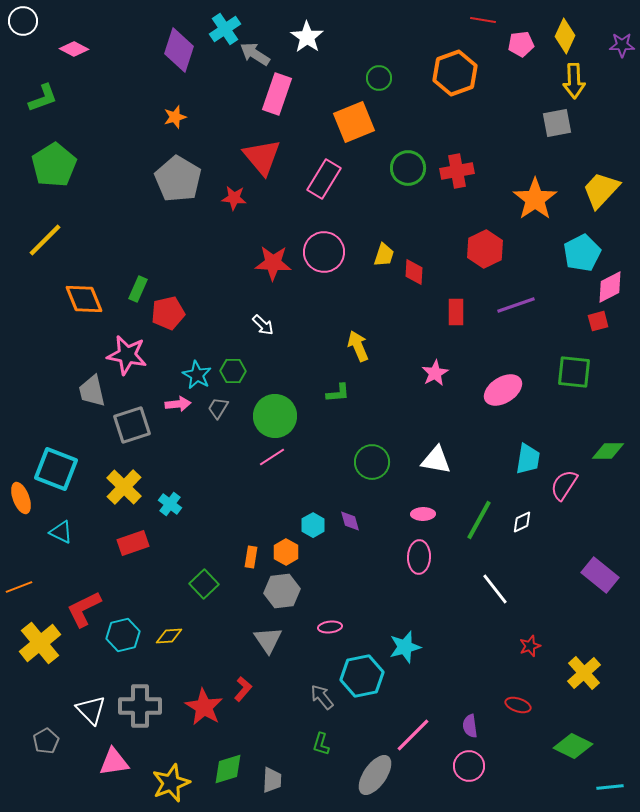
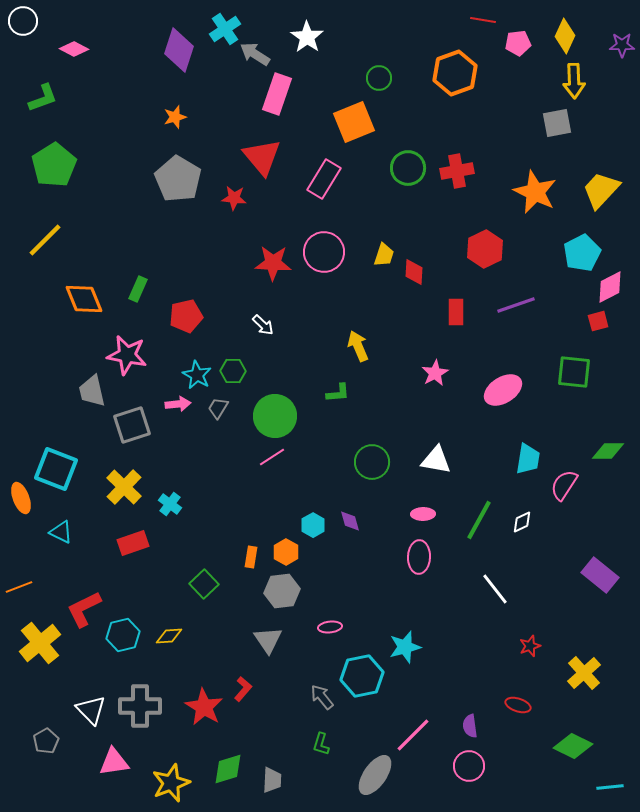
pink pentagon at (521, 44): moved 3 px left, 1 px up
orange star at (535, 199): moved 7 px up; rotated 12 degrees counterclockwise
red pentagon at (168, 313): moved 18 px right, 3 px down
